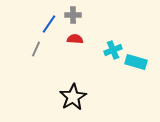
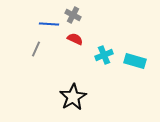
gray cross: rotated 28 degrees clockwise
blue line: rotated 60 degrees clockwise
red semicircle: rotated 21 degrees clockwise
cyan cross: moved 9 px left, 5 px down
cyan rectangle: moved 1 px left, 1 px up
